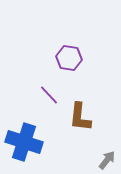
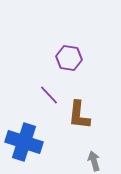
brown L-shape: moved 1 px left, 2 px up
gray arrow: moved 13 px left, 1 px down; rotated 54 degrees counterclockwise
